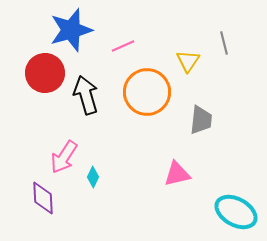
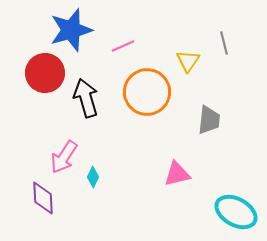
black arrow: moved 3 px down
gray trapezoid: moved 8 px right
